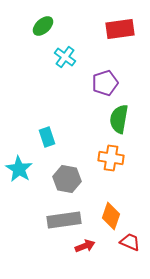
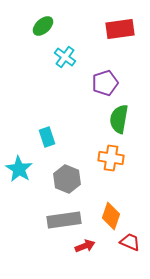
gray hexagon: rotated 12 degrees clockwise
